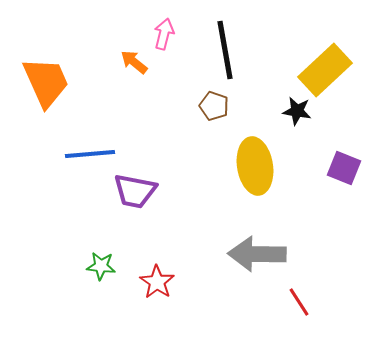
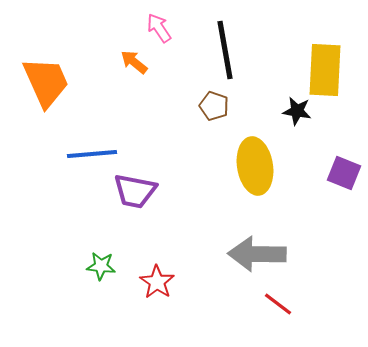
pink arrow: moved 5 px left, 6 px up; rotated 48 degrees counterclockwise
yellow rectangle: rotated 44 degrees counterclockwise
blue line: moved 2 px right
purple square: moved 5 px down
red line: moved 21 px left, 2 px down; rotated 20 degrees counterclockwise
